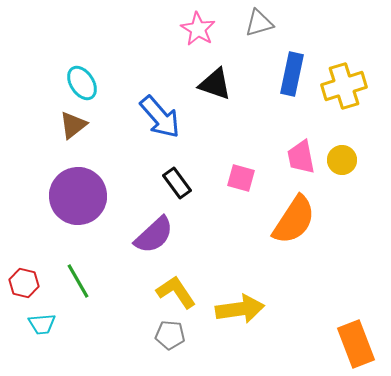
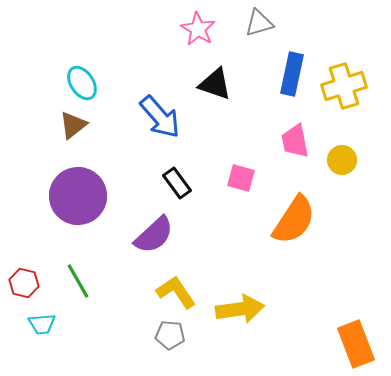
pink trapezoid: moved 6 px left, 16 px up
